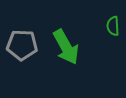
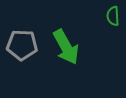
green semicircle: moved 10 px up
